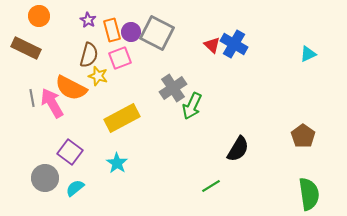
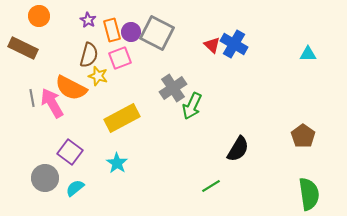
brown rectangle: moved 3 px left
cyan triangle: rotated 24 degrees clockwise
